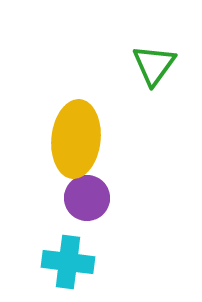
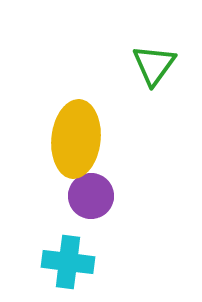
purple circle: moved 4 px right, 2 px up
